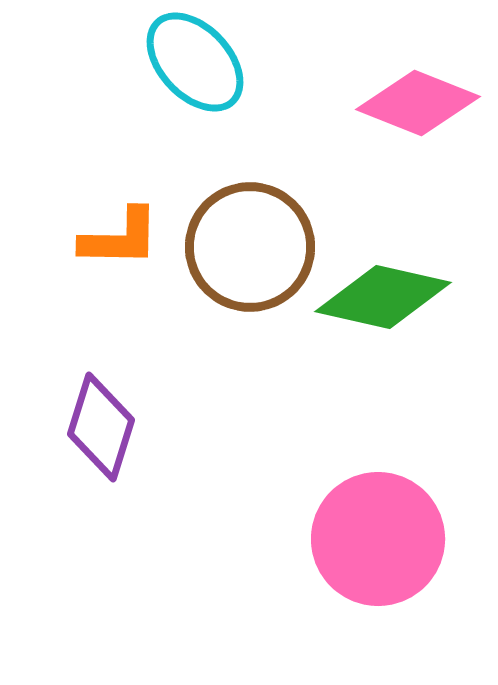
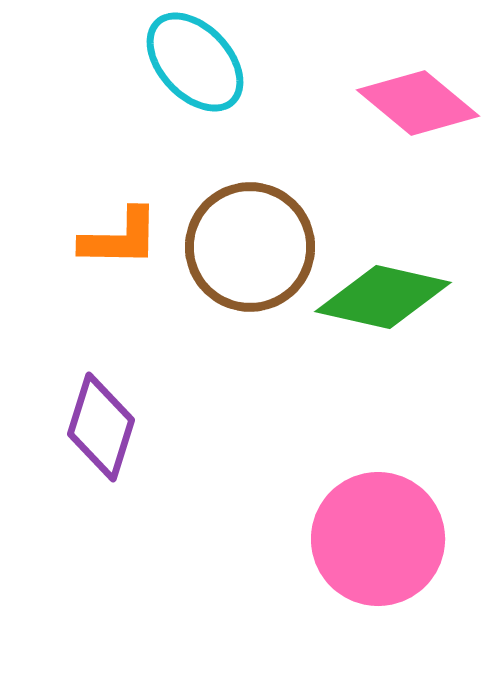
pink diamond: rotated 18 degrees clockwise
